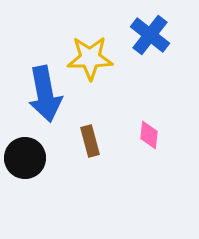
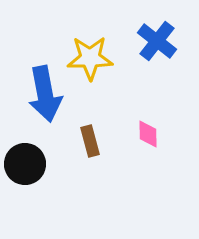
blue cross: moved 7 px right, 6 px down
pink diamond: moved 1 px left, 1 px up; rotated 8 degrees counterclockwise
black circle: moved 6 px down
